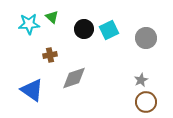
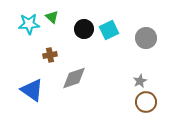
gray star: moved 1 px left, 1 px down
